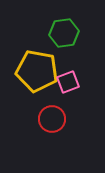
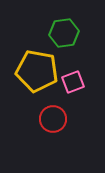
pink square: moved 5 px right
red circle: moved 1 px right
